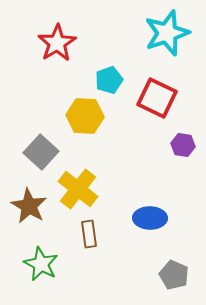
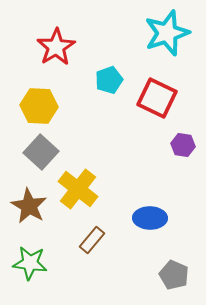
red star: moved 1 px left, 4 px down
yellow hexagon: moved 46 px left, 10 px up
brown rectangle: moved 3 px right, 6 px down; rotated 48 degrees clockwise
green star: moved 11 px left, 1 px up; rotated 20 degrees counterclockwise
